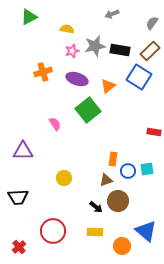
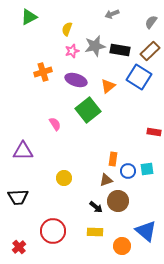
gray semicircle: moved 1 px left, 1 px up
yellow semicircle: rotated 80 degrees counterclockwise
purple ellipse: moved 1 px left, 1 px down
